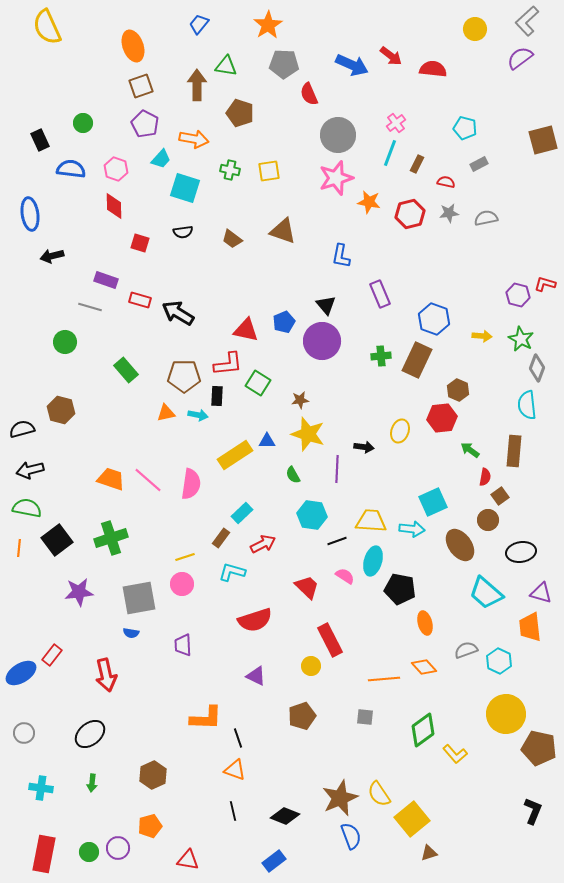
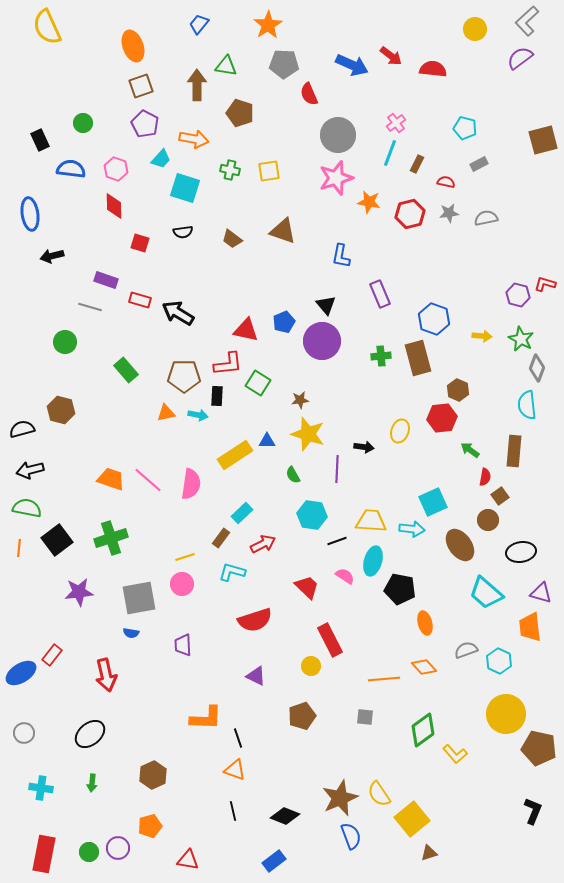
brown rectangle at (417, 360): moved 1 px right, 2 px up; rotated 40 degrees counterclockwise
